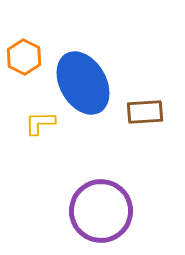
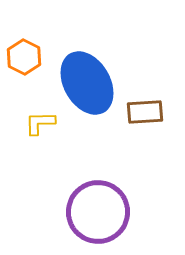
blue ellipse: moved 4 px right
purple circle: moved 3 px left, 1 px down
